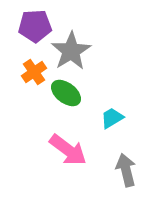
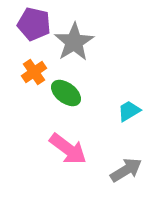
purple pentagon: moved 1 px left, 2 px up; rotated 16 degrees clockwise
gray star: moved 3 px right, 9 px up
cyan trapezoid: moved 17 px right, 7 px up
pink arrow: moved 1 px up
gray arrow: rotated 72 degrees clockwise
